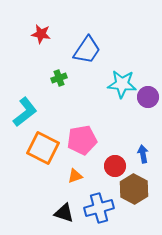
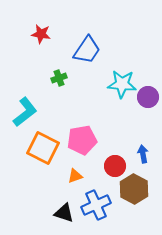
blue cross: moved 3 px left, 3 px up; rotated 8 degrees counterclockwise
